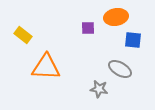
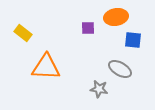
yellow rectangle: moved 2 px up
